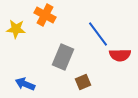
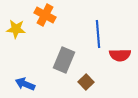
blue line: rotated 32 degrees clockwise
gray rectangle: moved 1 px right, 3 px down
brown square: moved 3 px right; rotated 21 degrees counterclockwise
